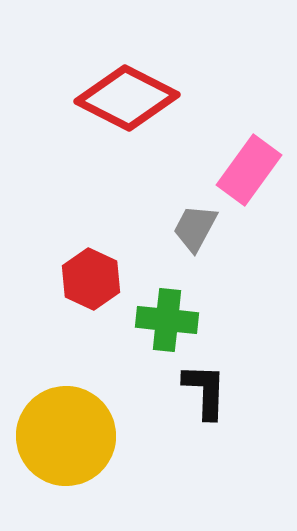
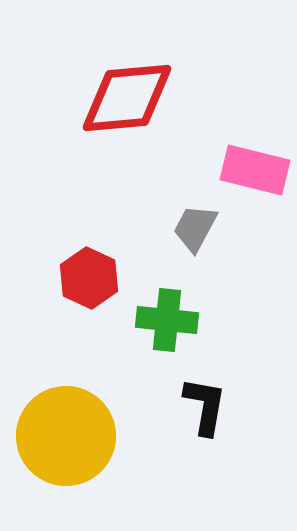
red diamond: rotated 32 degrees counterclockwise
pink rectangle: moved 6 px right; rotated 68 degrees clockwise
red hexagon: moved 2 px left, 1 px up
black L-shape: moved 15 px down; rotated 8 degrees clockwise
